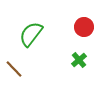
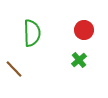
red circle: moved 3 px down
green semicircle: moved 1 px right, 1 px up; rotated 140 degrees clockwise
